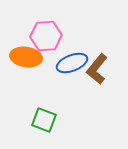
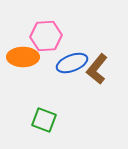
orange ellipse: moved 3 px left; rotated 8 degrees counterclockwise
